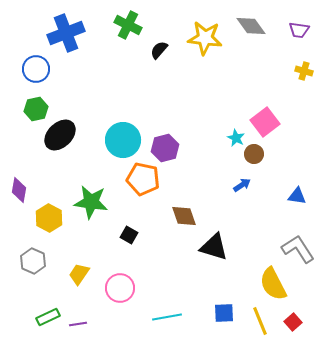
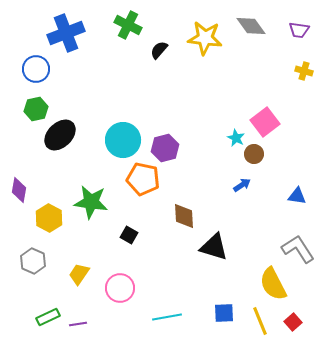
brown diamond: rotated 16 degrees clockwise
